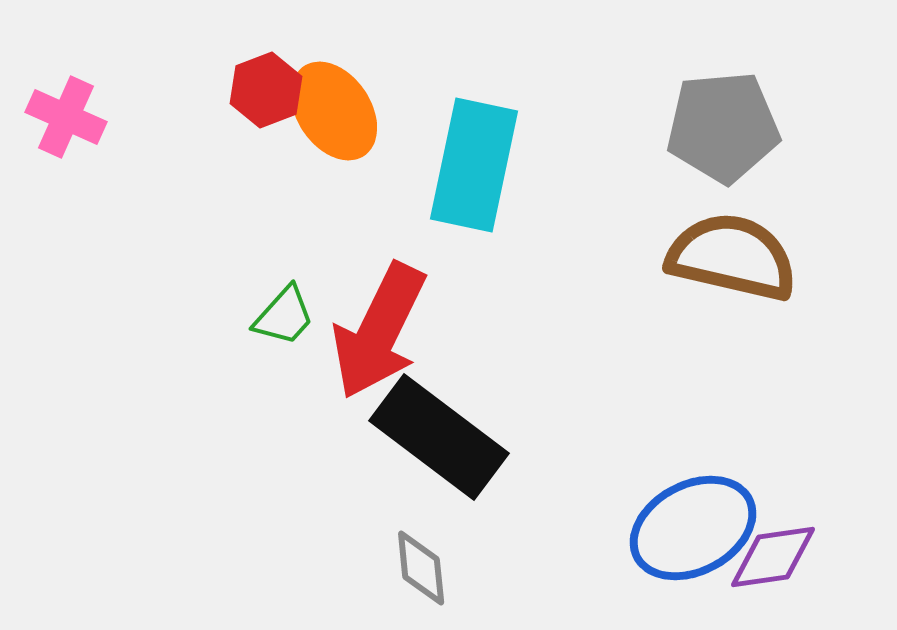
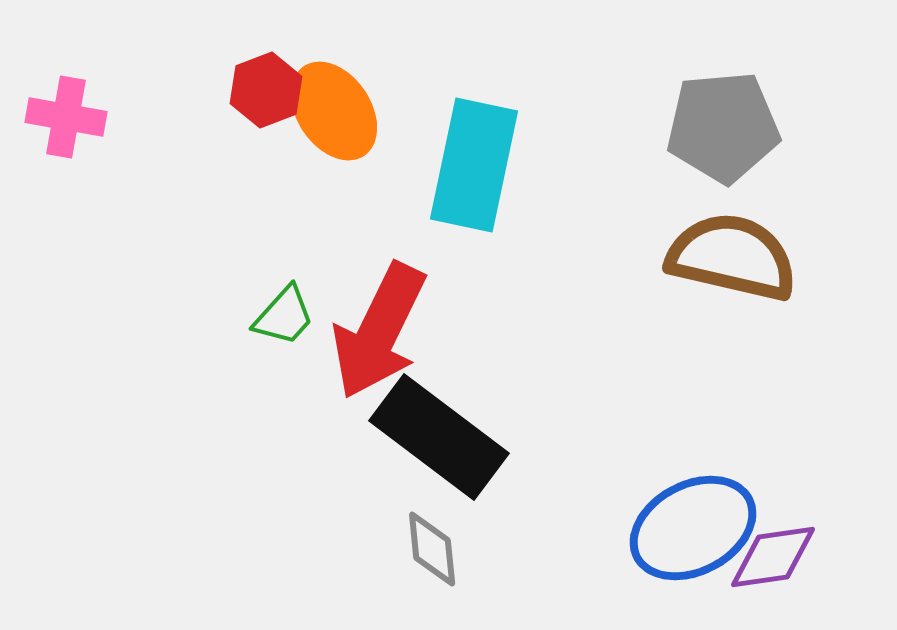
pink cross: rotated 14 degrees counterclockwise
gray diamond: moved 11 px right, 19 px up
